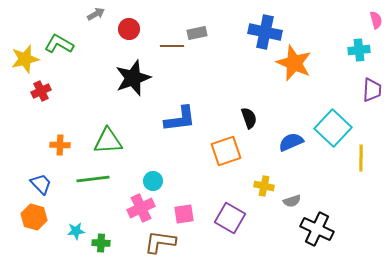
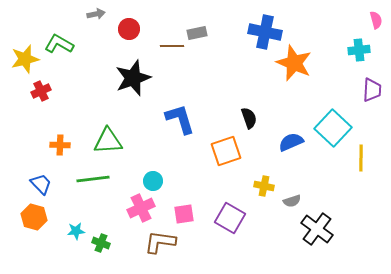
gray arrow: rotated 18 degrees clockwise
blue L-shape: rotated 100 degrees counterclockwise
black cross: rotated 12 degrees clockwise
green cross: rotated 18 degrees clockwise
